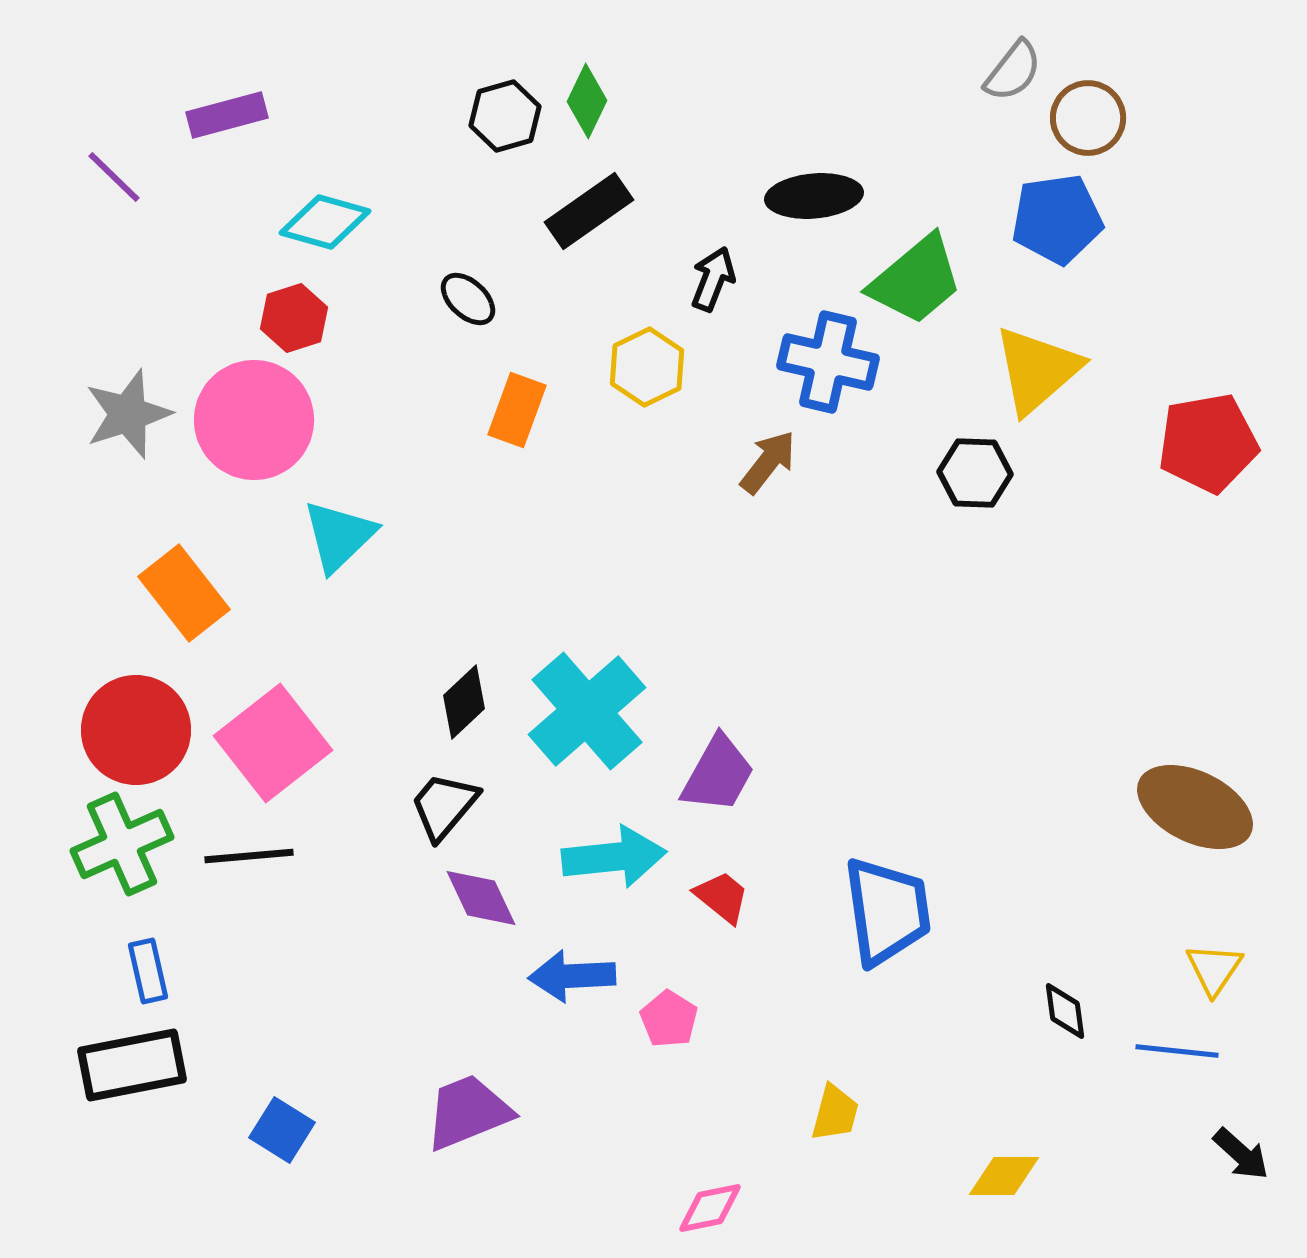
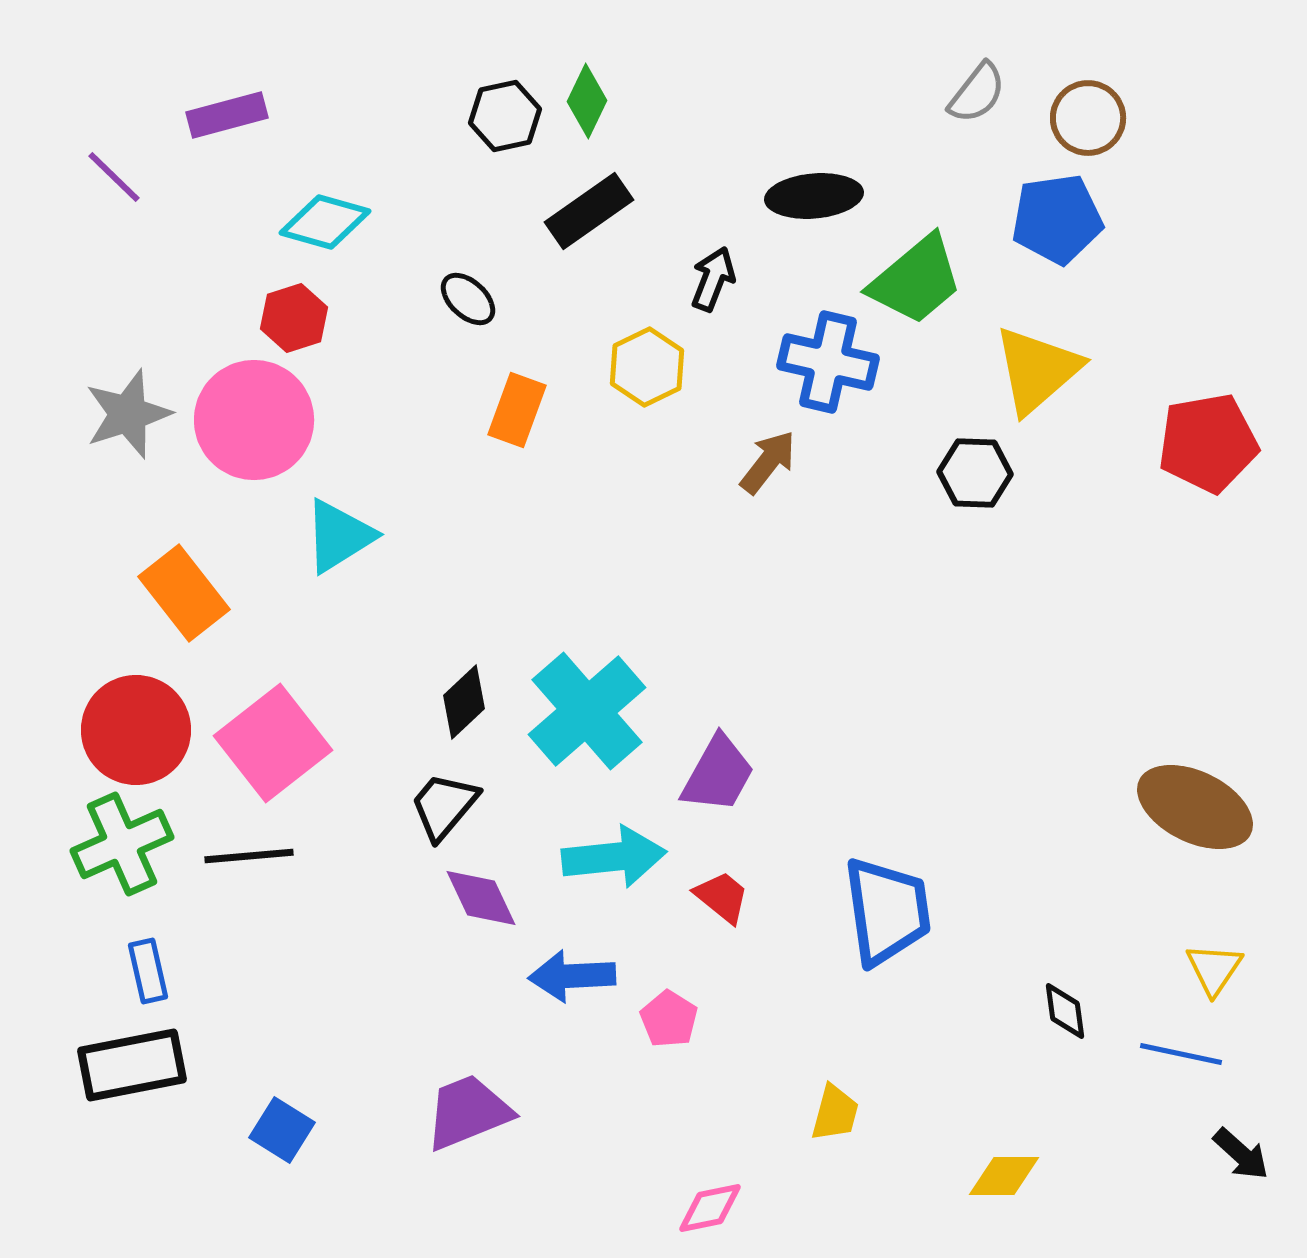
gray semicircle at (1013, 71): moved 36 px left, 22 px down
black hexagon at (505, 116): rotated 4 degrees clockwise
cyan triangle at (339, 536): rotated 12 degrees clockwise
blue line at (1177, 1051): moved 4 px right, 3 px down; rotated 6 degrees clockwise
